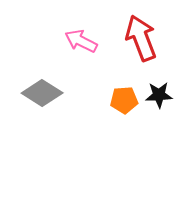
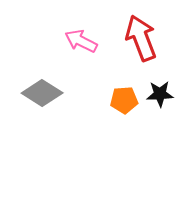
black star: moved 1 px right, 1 px up
